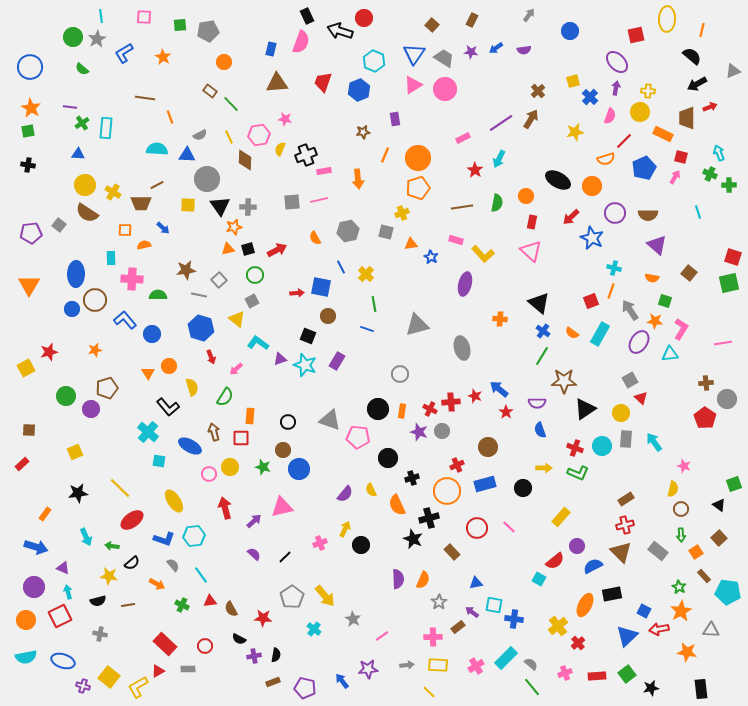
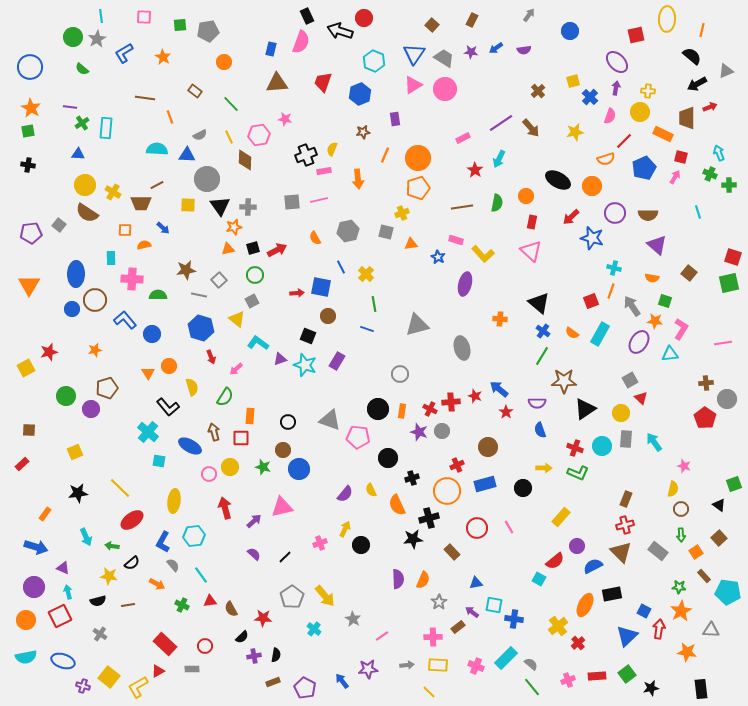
gray triangle at (733, 71): moved 7 px left
blue hexagon at (359, 90): moved 1 px right, 4 px down
brown rectangle at (210, 91): moved 15 px left
brown arrow at (531, 119): moved 9 px down; rotated 108 degrees clockwise
yellow semicircle at (280, 149): moved 52 px right
blue star at (592, 238): rotated 10 degrees counterclockwise
black square at (248, 249): moved 5 px right, 1 px up
blue star at (431, 257): moved 7 px right
gray arrow at (630, 310): moved 2 px right, 4 px up
brown rectangle at (626, 499): rotated 35 degrees counterclockwise
yellow ellipse at (174, 501): rotated 40 degrees clockwise
pink line at (509, 527): rotated 16 degrees clockwise
blue L-shape at (164, 539): moved 1 px left, 3 px down; rotated 100 degrees clockwise
black star at (413, 539): rotated 30 degrees counterclockwise
green star at (679, 587): rotated 24 degrees counterclockwise
red arrow at (659, 629): rotated 108 degrees clockwise
gray cross at (100, 634): rotated 24 degrees clockwise
black semicircle at (239, 639): moved 3 px right, 2 px up; rotated 72 degrees counterclockwise
pink cross at (476, 666): rotated 35 degrees counterclockwise
gray rectangle at (188, 669): moved 4 px right
pink cross at (565, 673): moved 3 px right, 7 px down
purple pentagon at (305, 688): rotated 15 degrees clockwise
